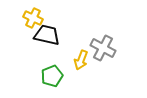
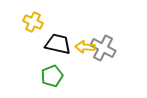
yellow cross: moved 4 px down
black trapezoid: moved 11 px right, 9 px down
yellow arrow: moved 4 px right, 13 px up; rotated 72 degrees clockwise
